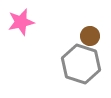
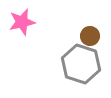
pink star: moved 1 px right
